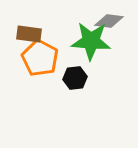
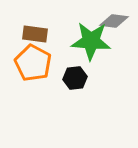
gray diamond: moved 5 px right
brown rectangle: moved 6 px right
orange pentagon: moved 7 px left, 5 px down
